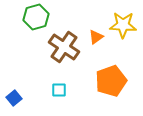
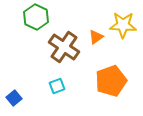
green hexagon: rotated 20 degrees counterclockwise
cyan square: moved 2 px left, 4 px up; rotated 21 degrees counterclockwise
